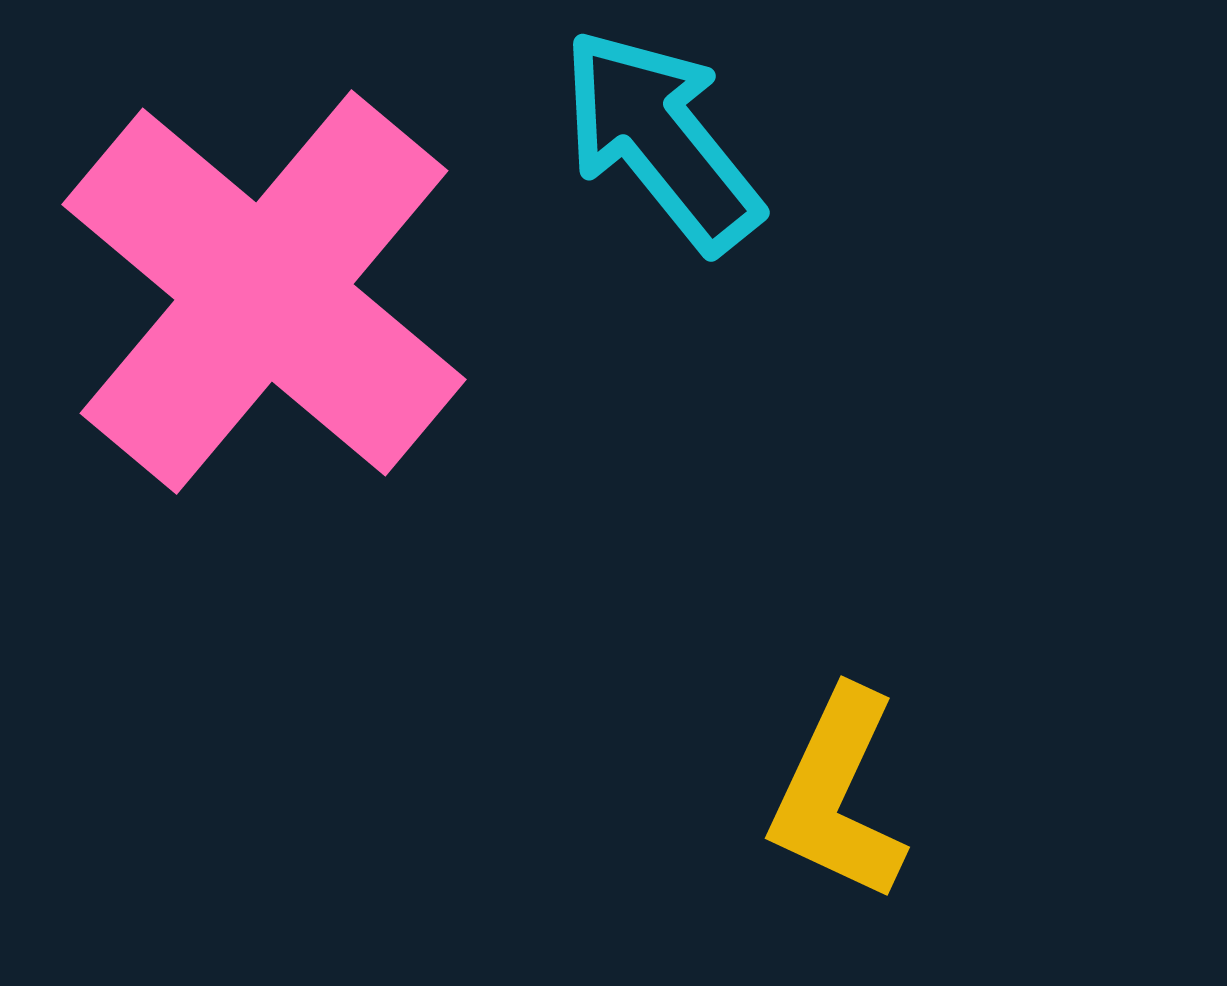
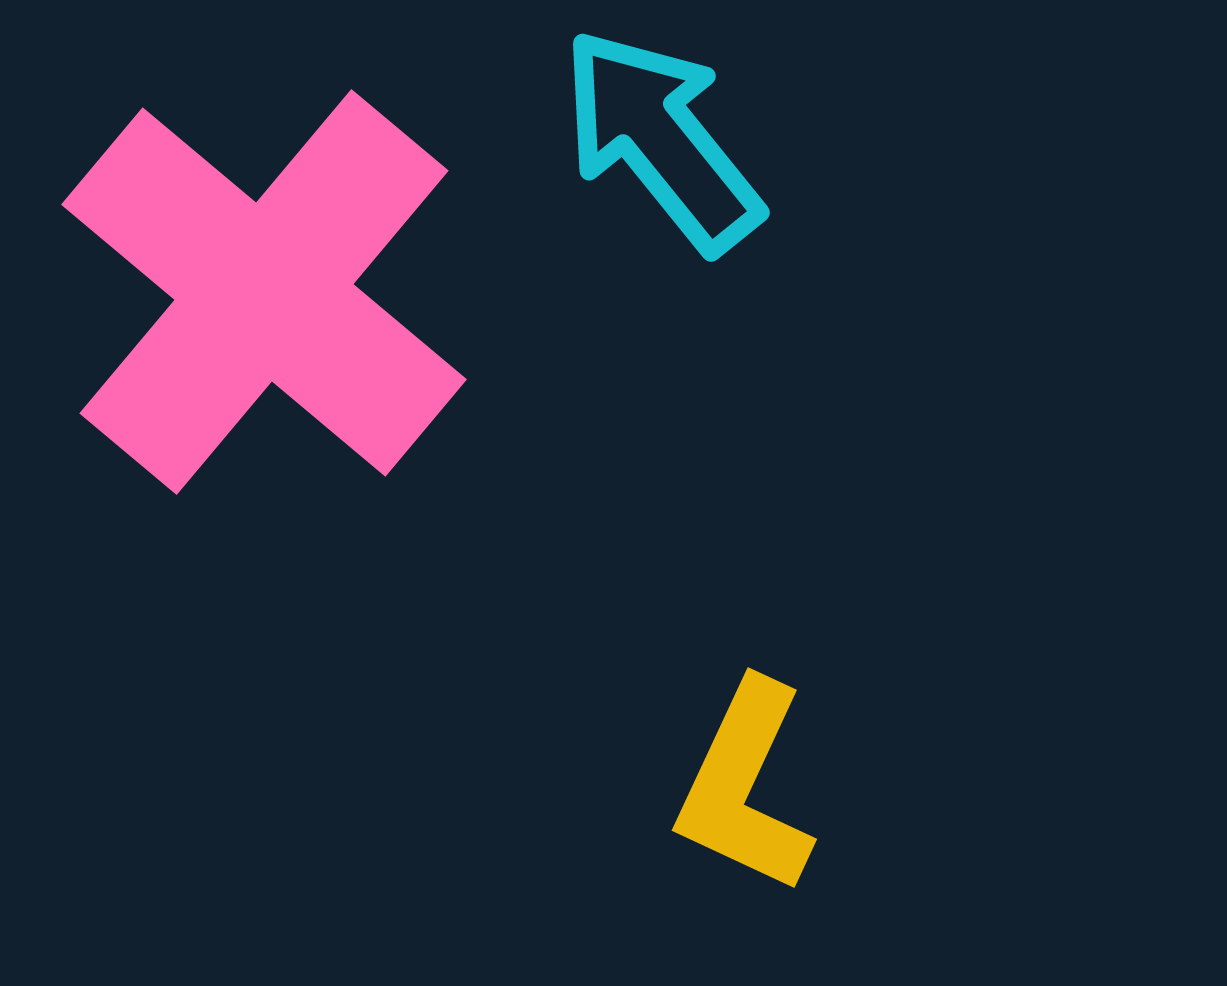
yellow L-shape: moved 93 px left, 8 px up
